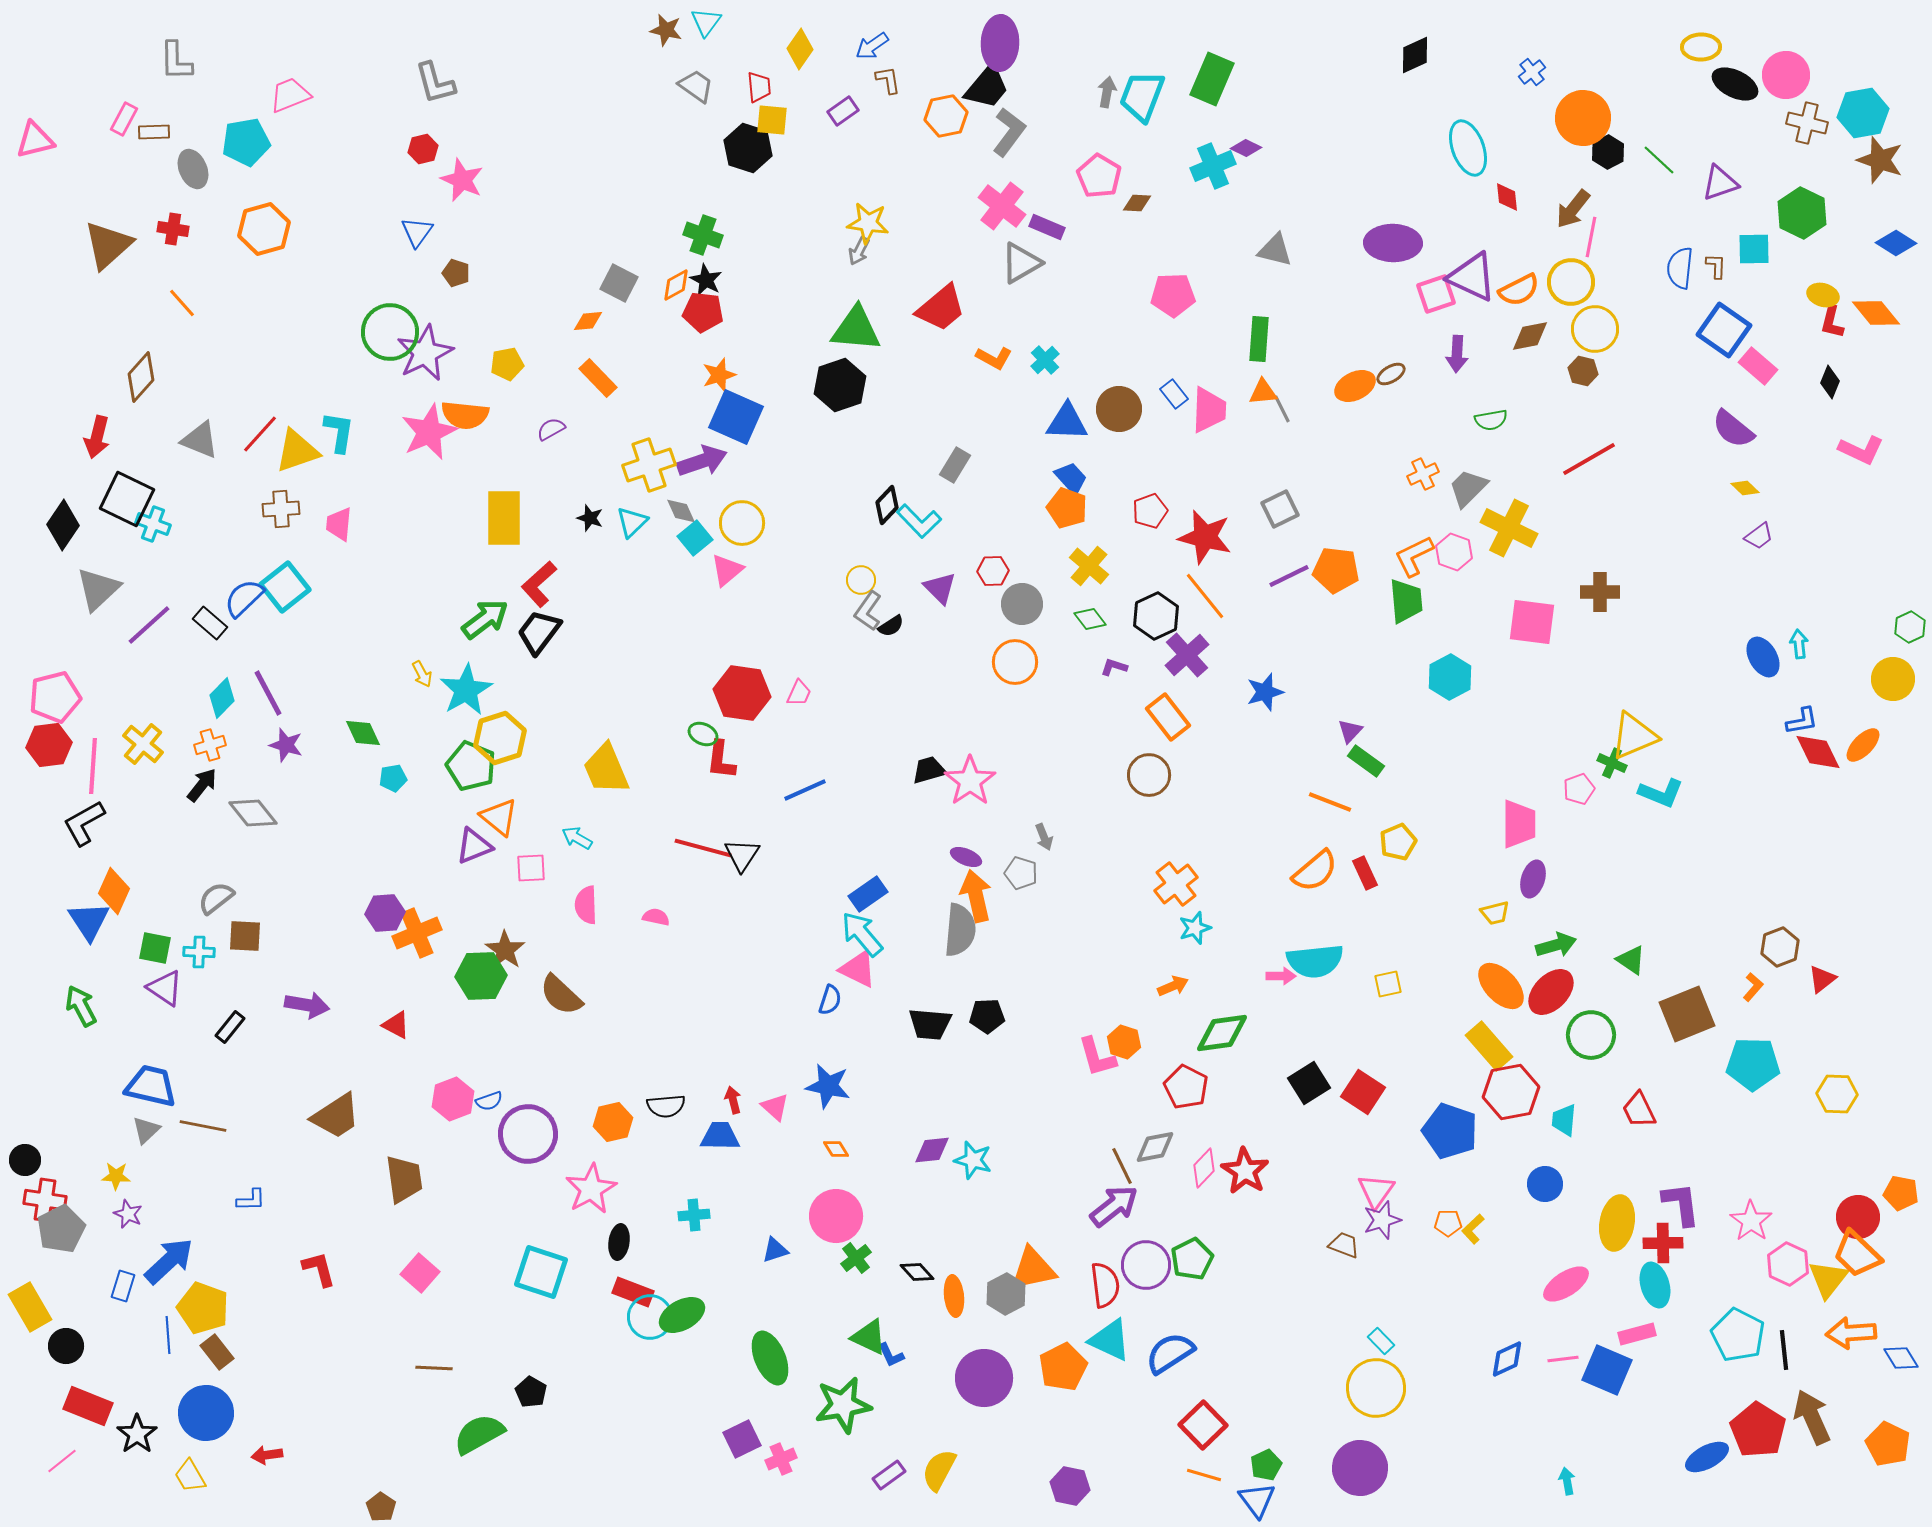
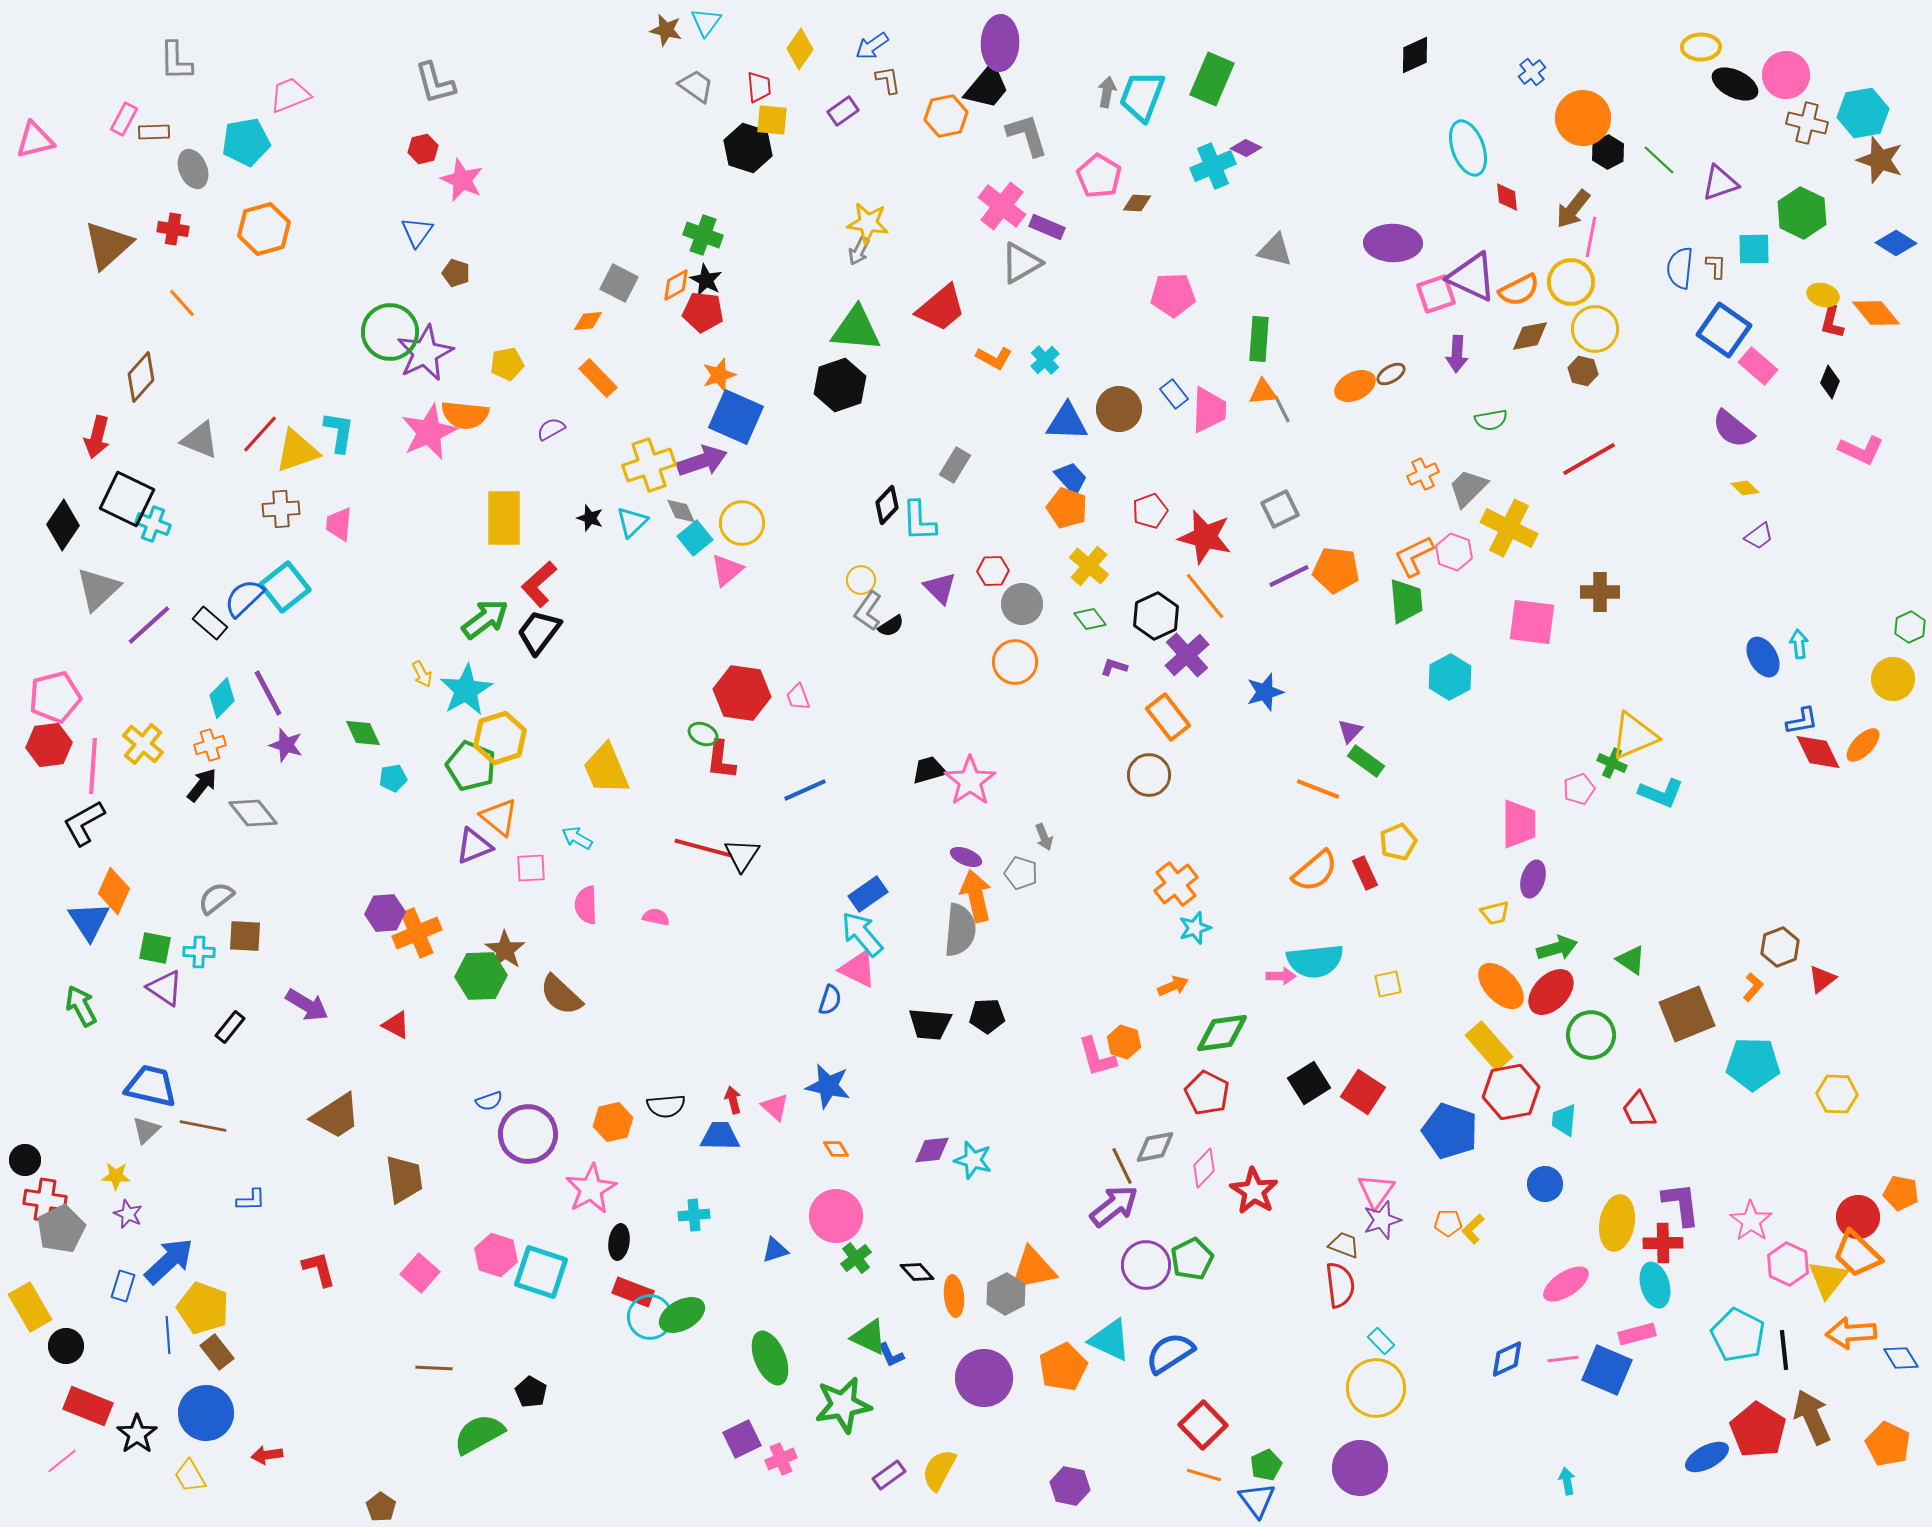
gray L-shape at (1009, 132): moved 18 px right, 3 px down; rotated 54 degrees counterclockwise
cyan L-shape at (919, 521): rotated 42 degrees clockwise
pink trapezoid at (799, 693): moved 1 px left, 4 px down; rotated 136 degrees clockwise
orange line at (1330, 802): moved 12 px left, 13 px up
green arrow at (1556, 945): moved 1 px right, 3 px down
purple arrow at (307, 1005): rotated 21 degrees clockwise
red pentagon at (1186, 1087): moved 21 px right, 6 px down
pink hexagon at (453, 1099): moved 43 px right, 156 px down; rotated 21 degrees counterclockwise
red star at (1245, 1171): moved 9 px right, 20 px down
red semicircle at (1105, 1285): moved 235 px right
